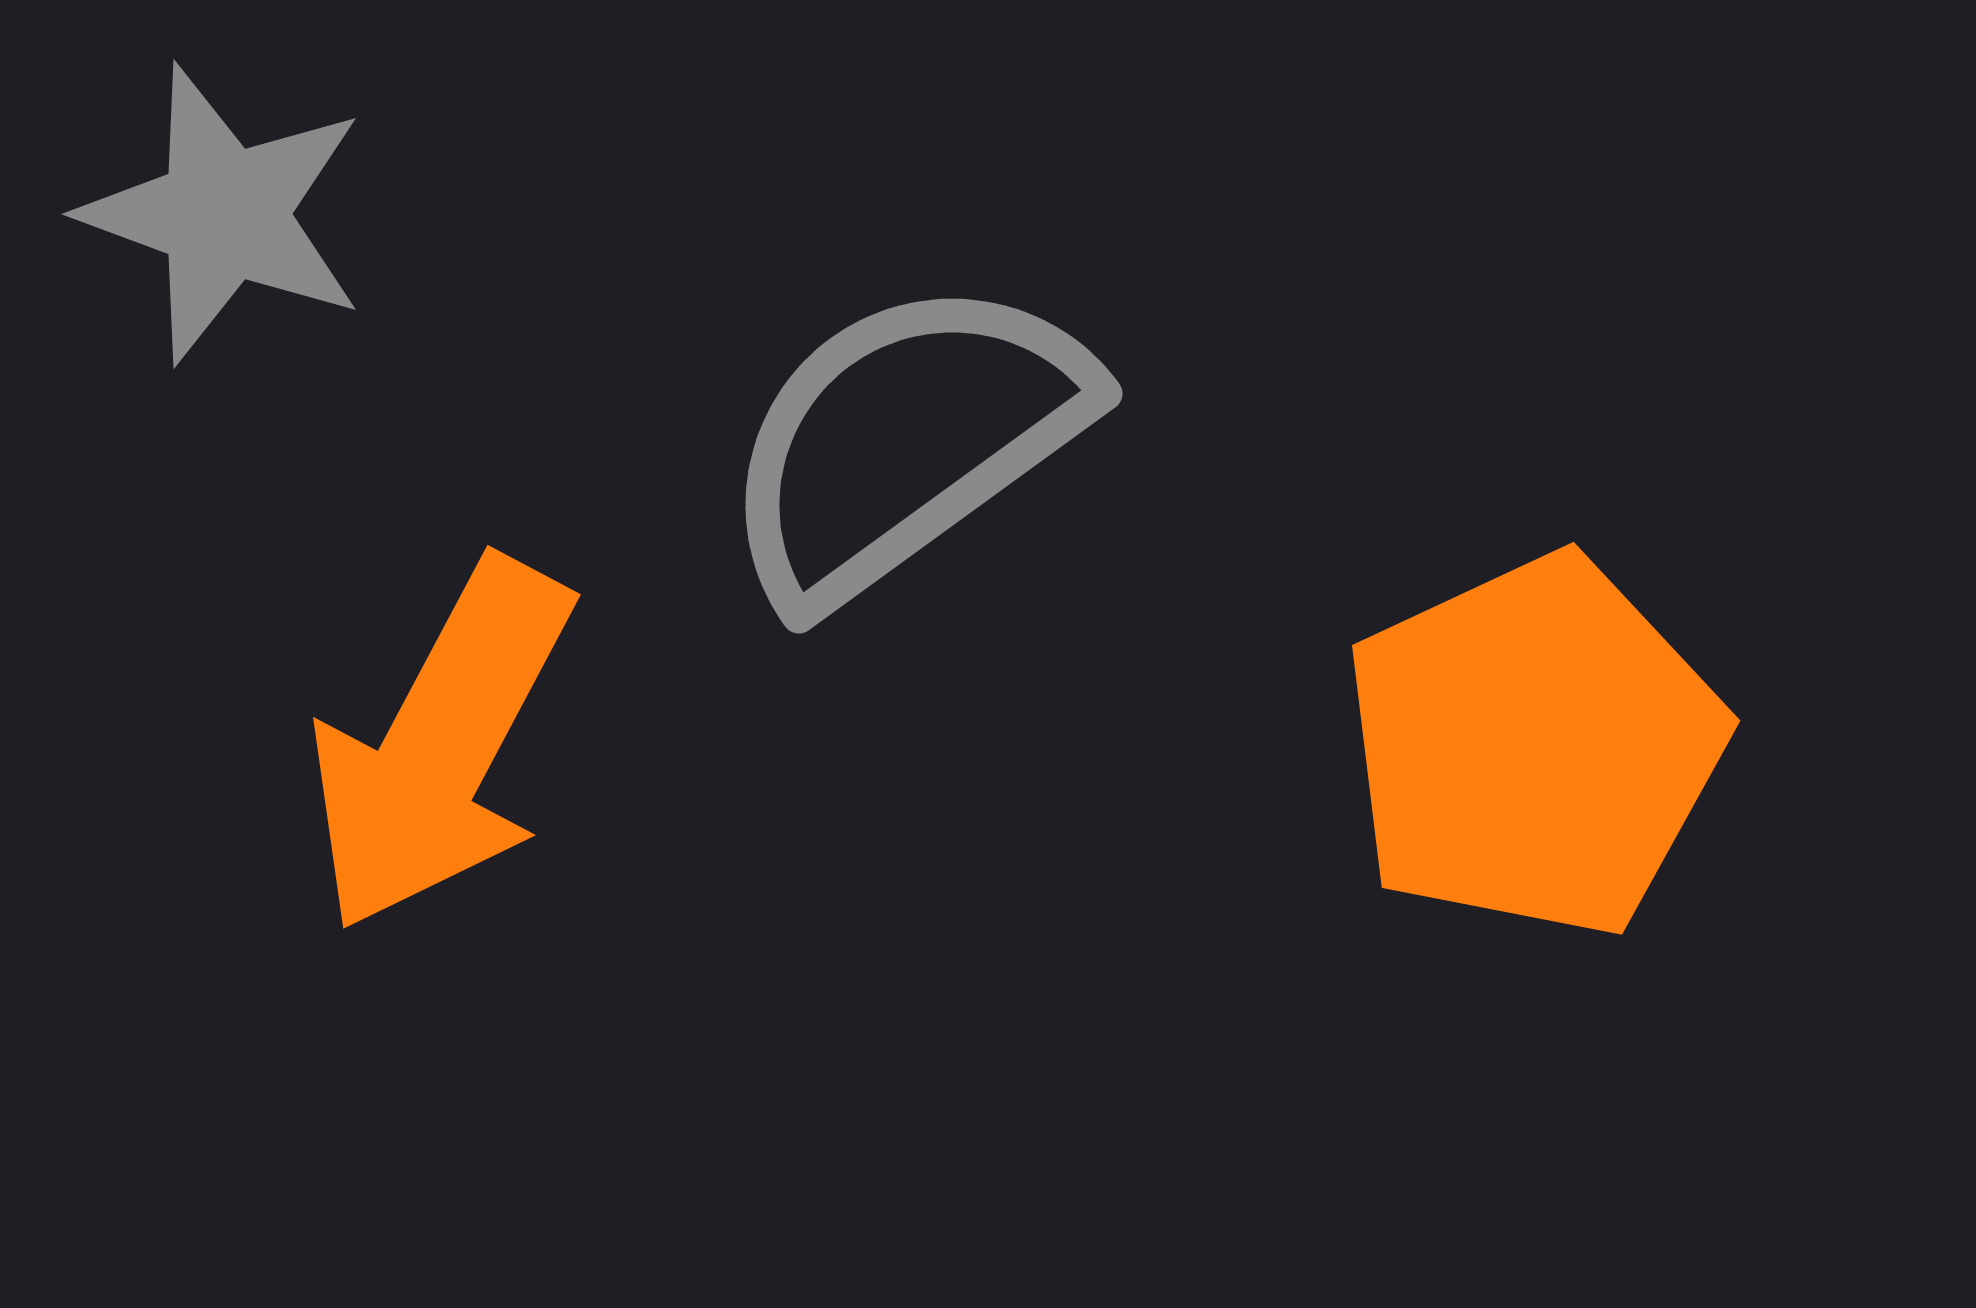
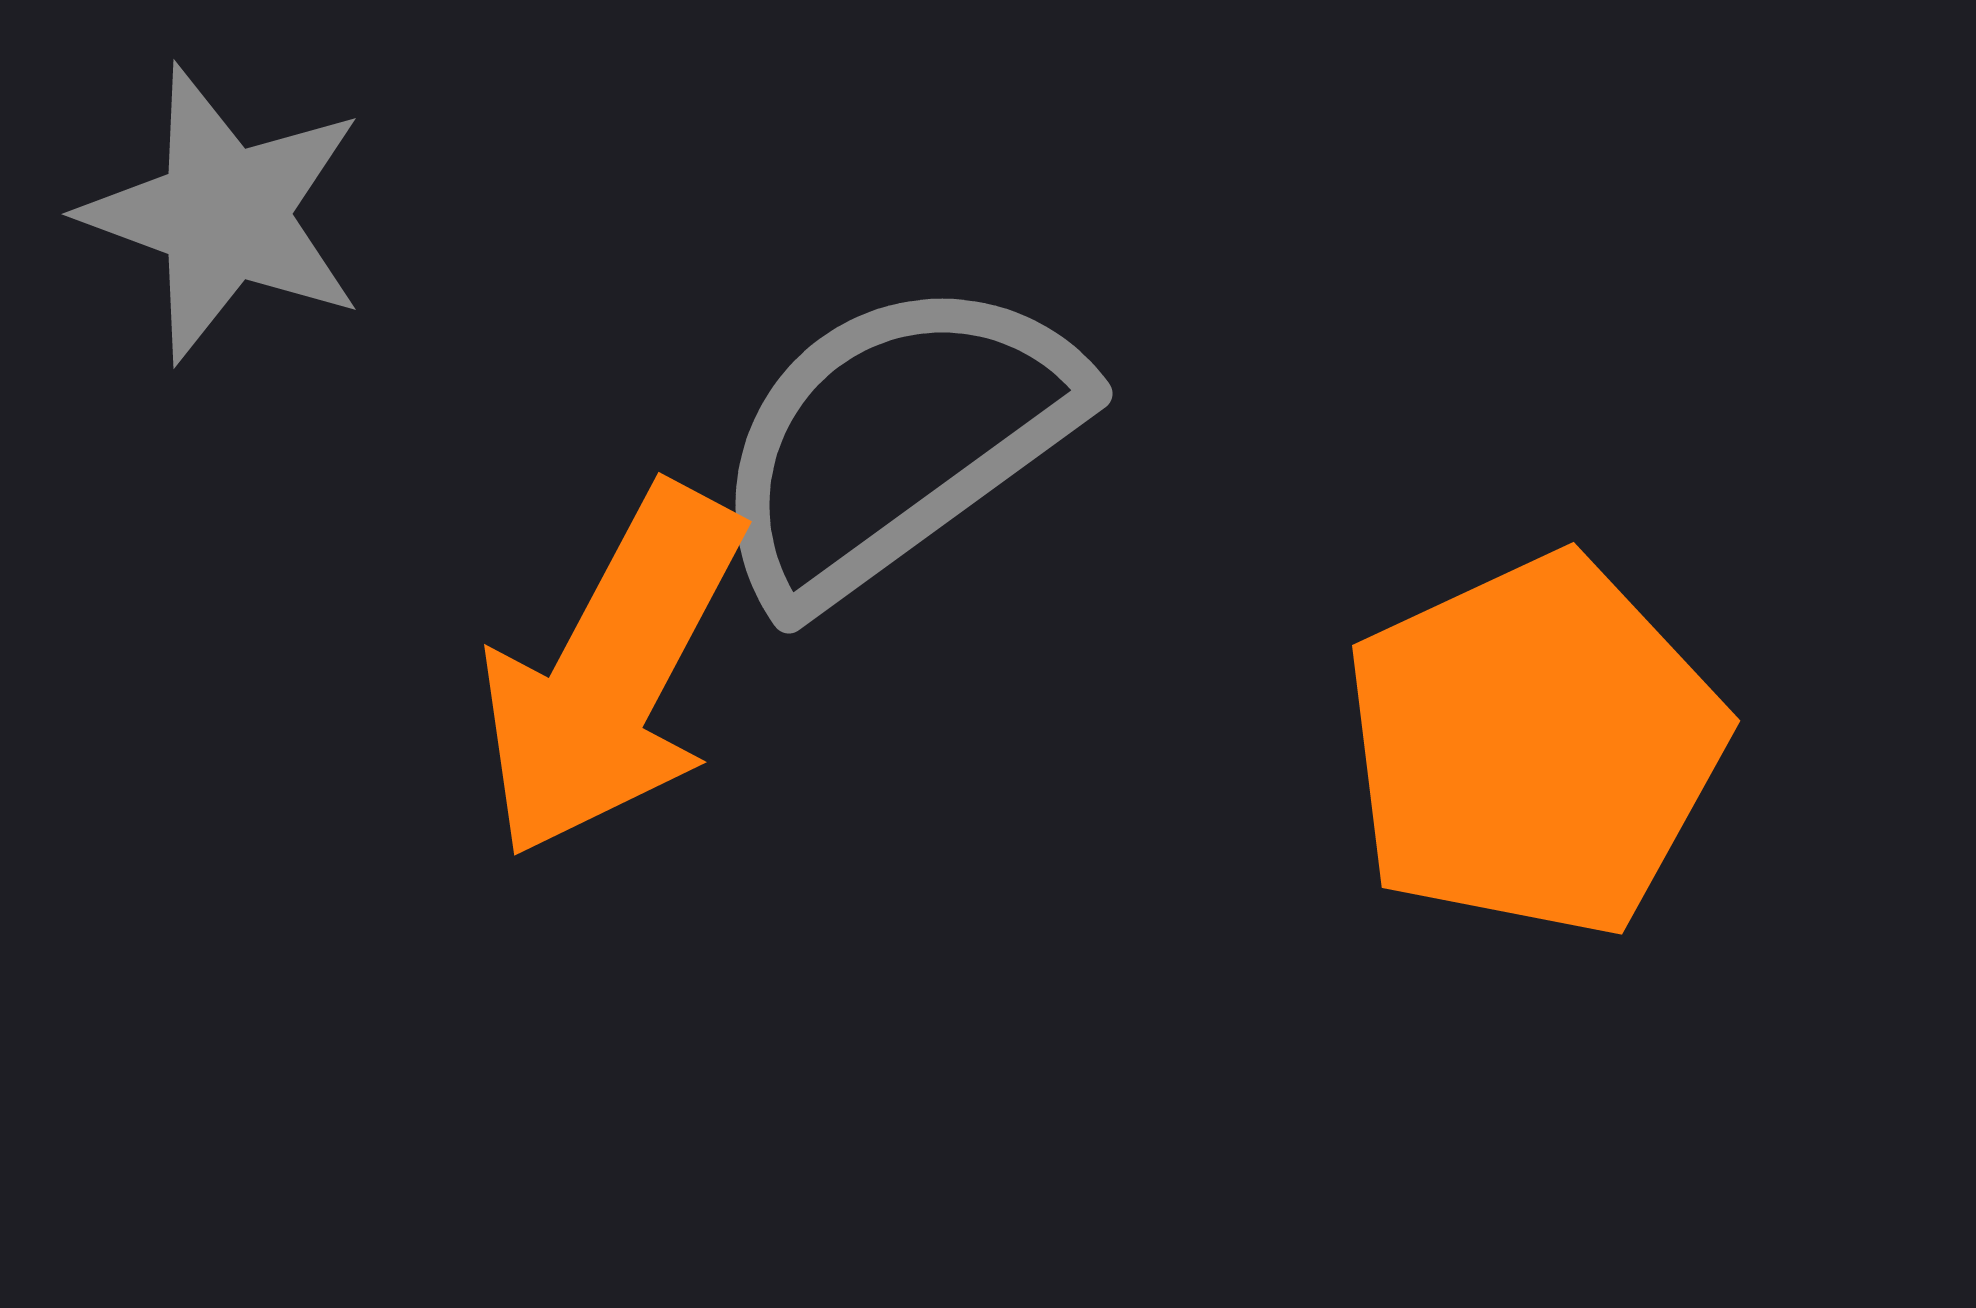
gray semicircle: moved 10 px left
orange arrow: moved 171 px right, 73 px up
